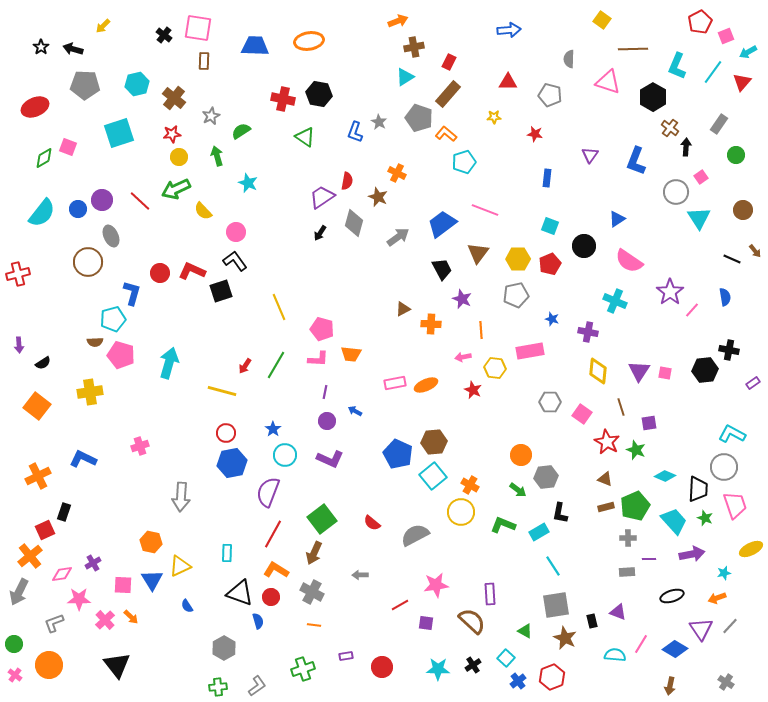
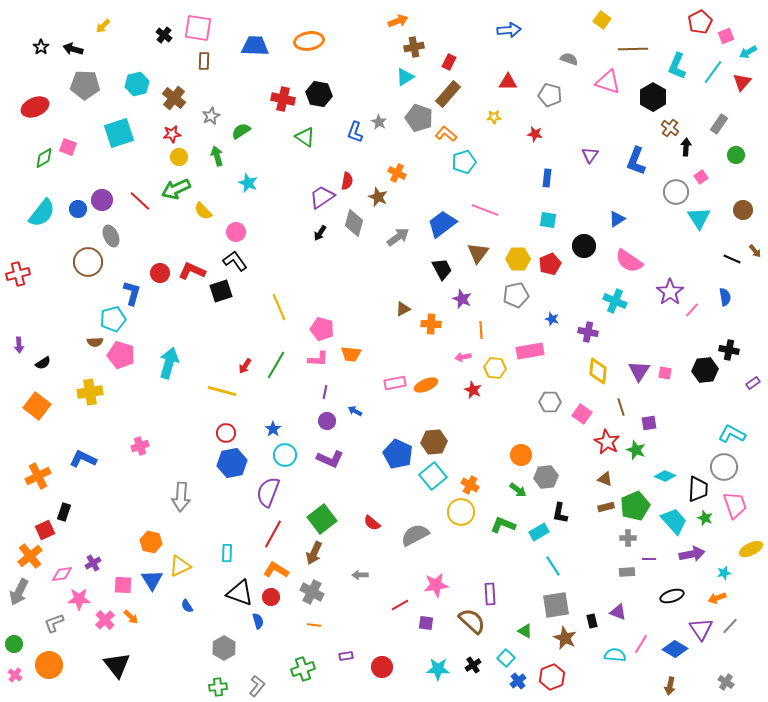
gray semicircle at (569, 59): rotated 108 degrees clockwise
cyan square at (550, 226): moved 2 px left, 6 px up; rotated 12 degrees counterclockwise
gray L-shape at (257, 686): rotated 15 degrees counterclockwise
